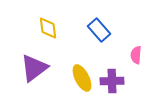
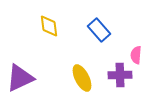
yellow diamond: moved 1 px right, 2 px up
purple triangle: moved 14 px left, 10 px down; rotated 12 degrees clockwise
purple cross: moved 8 px right, 6 px up
